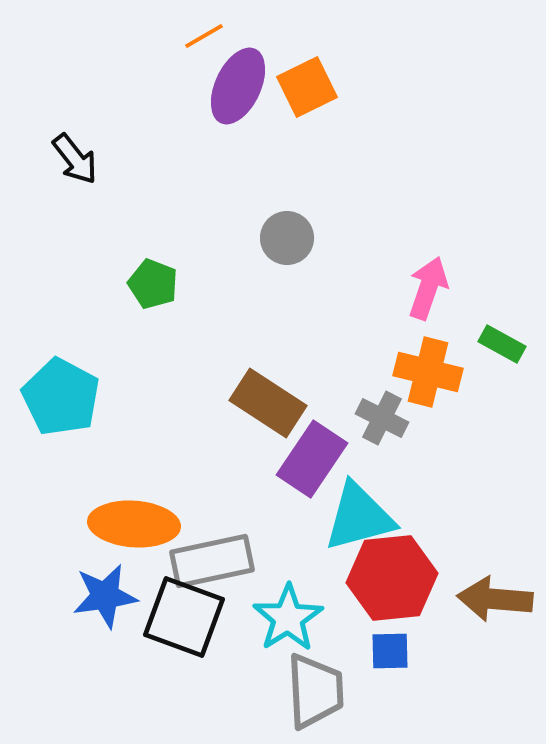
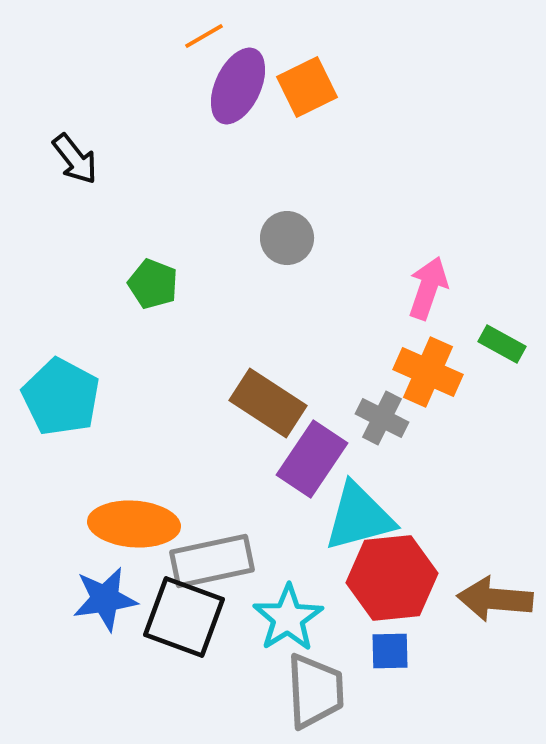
orange cross: rotated 10 degrees clockwise
blue star: moved 3 px down
